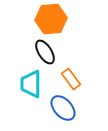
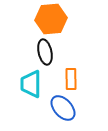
black ellipse: rotated 20 degrees clockwise
orange rectangle: rotated 35 degrees clockwise
